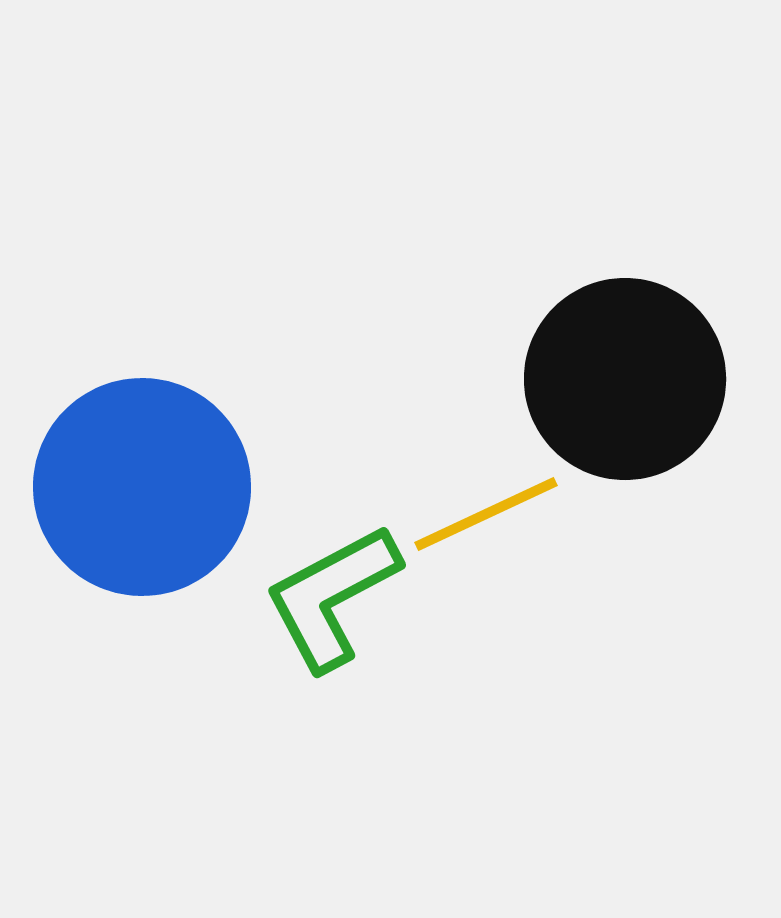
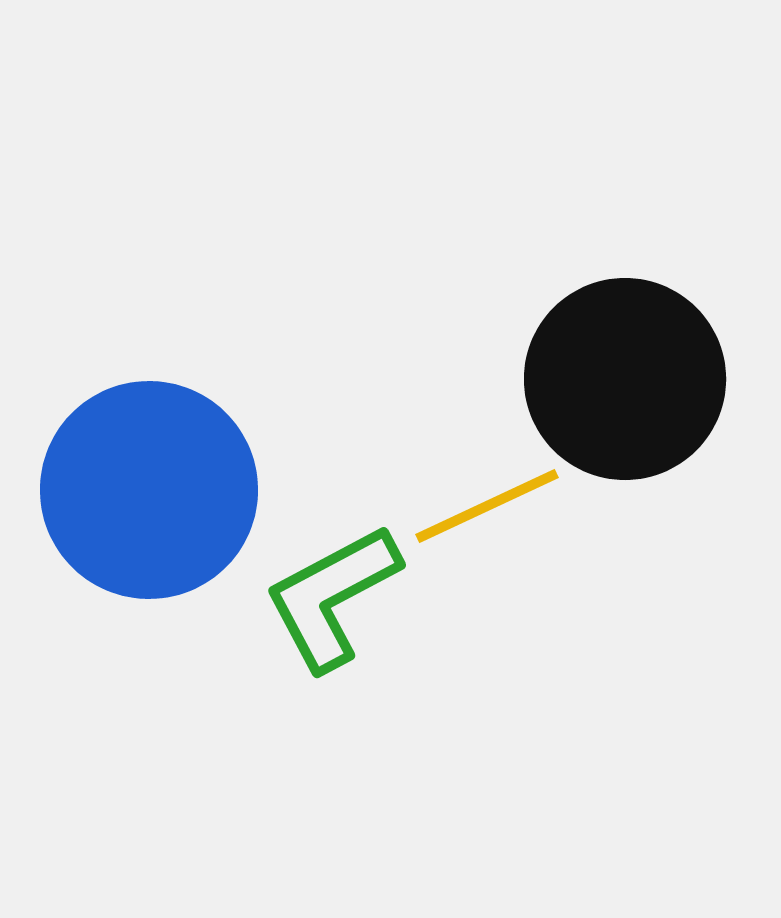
blue circle: moved 7 px right, 3 px down
yellow line: moved 1 px right, 8 px up
